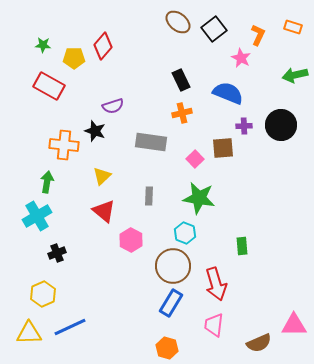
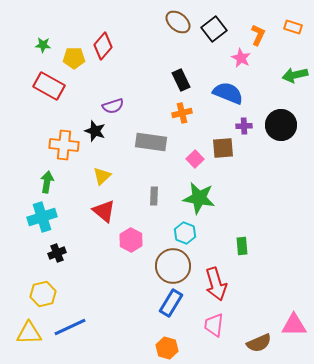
gray rectangle at (149, 196): moved 5 px right
cyan cross at (37, 216): moved 5 px right, 1 px down; rotated 12 degrees clockwise
yellow hexagon at (43, 294): rotated 10 degrees clockwise
